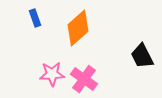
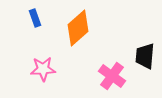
black trapezoid: moved 3 px right; rotated 32 degrees clockwise
pink star: moved 9 px left, 5 px up
pink cross: moved 28 px right, 3 px up
